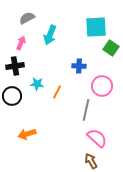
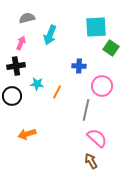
gray semicircle: rotated 14 degrees clockwise
black cross: moved 1 px right
